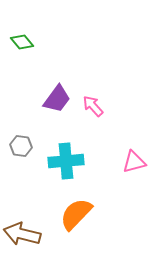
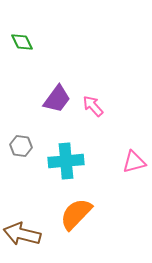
green diamond: rotated 15 degrees clockwise
